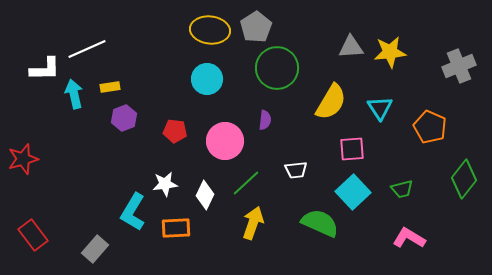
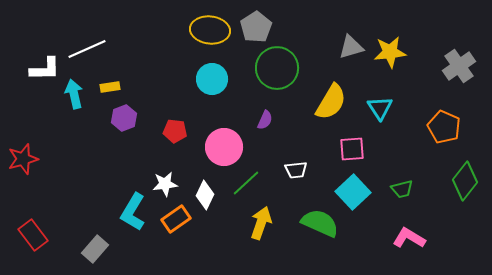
gray triangle: rotated 12 degrees counterclockwise
gray cross: rotated 12 degrees counterclockwise
cyan circle: moved 5 px right
purple semicircle: rotated 18 degrees clockwise
orange pentagon: moved 14 px right
pink circle: moved 1 px left, 6 px down
green diamond: moved 1 px right, 2 px down
yellow arrow: moved 8 px right
orange rectangle: moved 9 px up; rotated 32 degrees counterclockwise
